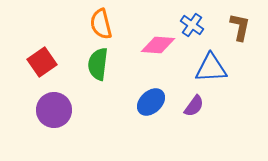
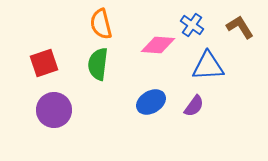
brown L-shape: rotated 44 degrees counterclockwise
red square: moved 2 px right, 1 px down; rotated 16 degrees clockwise
blue triangle: moved 3 px left, 2 px up
blue ellipse: rotated 12 degrees clockwise
